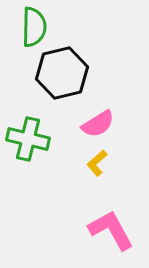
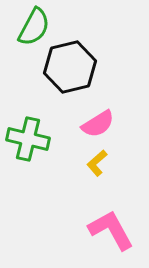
green semicircle: rotated 27 degrees clockwise
black hexagon: moved 8 px right, 6 px up
